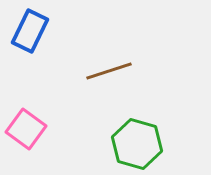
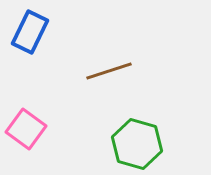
blue rectangle: moved 1 px down
